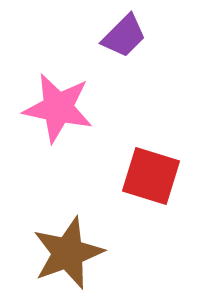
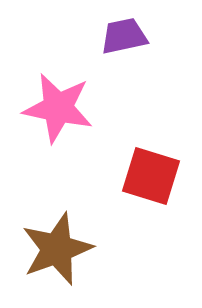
purple trapezoid: rotated 147 degrees counterclockwise
brown star: moved 11 px left, 4 px up
